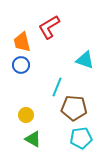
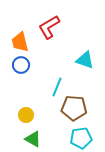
orange trapezoid: moved 2 px left
